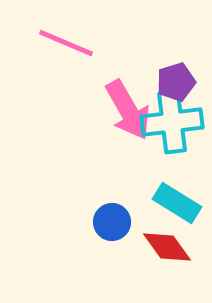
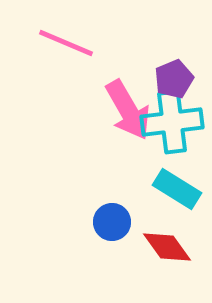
purple pentagon: moved 2 px left, 3 px up; rotated 6 degrees counterclockwise
cyan rectangle: moved 14 px up
